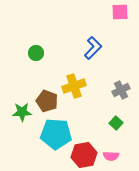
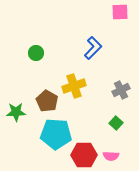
brown pentagon: rotated 10 degrees clockwise
green star: moved 6 px left
red hexagon: rotated 10 degrees clockwise
